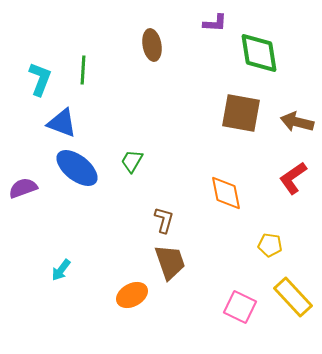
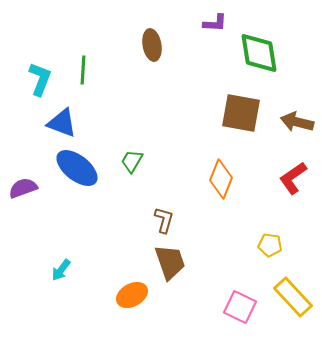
orange diamond: moved 5 px left, 14 px up; rotated 33 degrees clockwise
